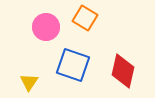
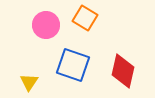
pink circle: moved 2 px up
